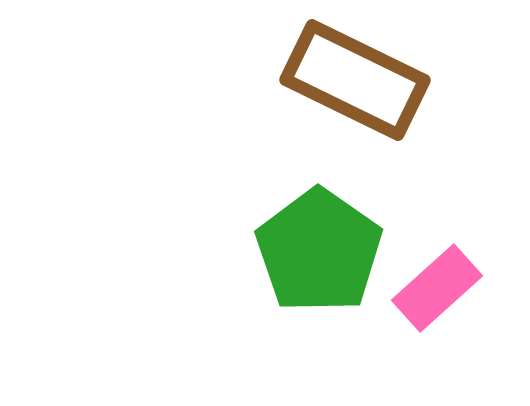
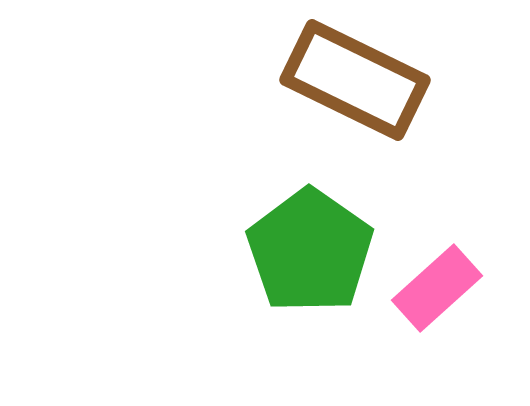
green pentagon: moved 9 px left
